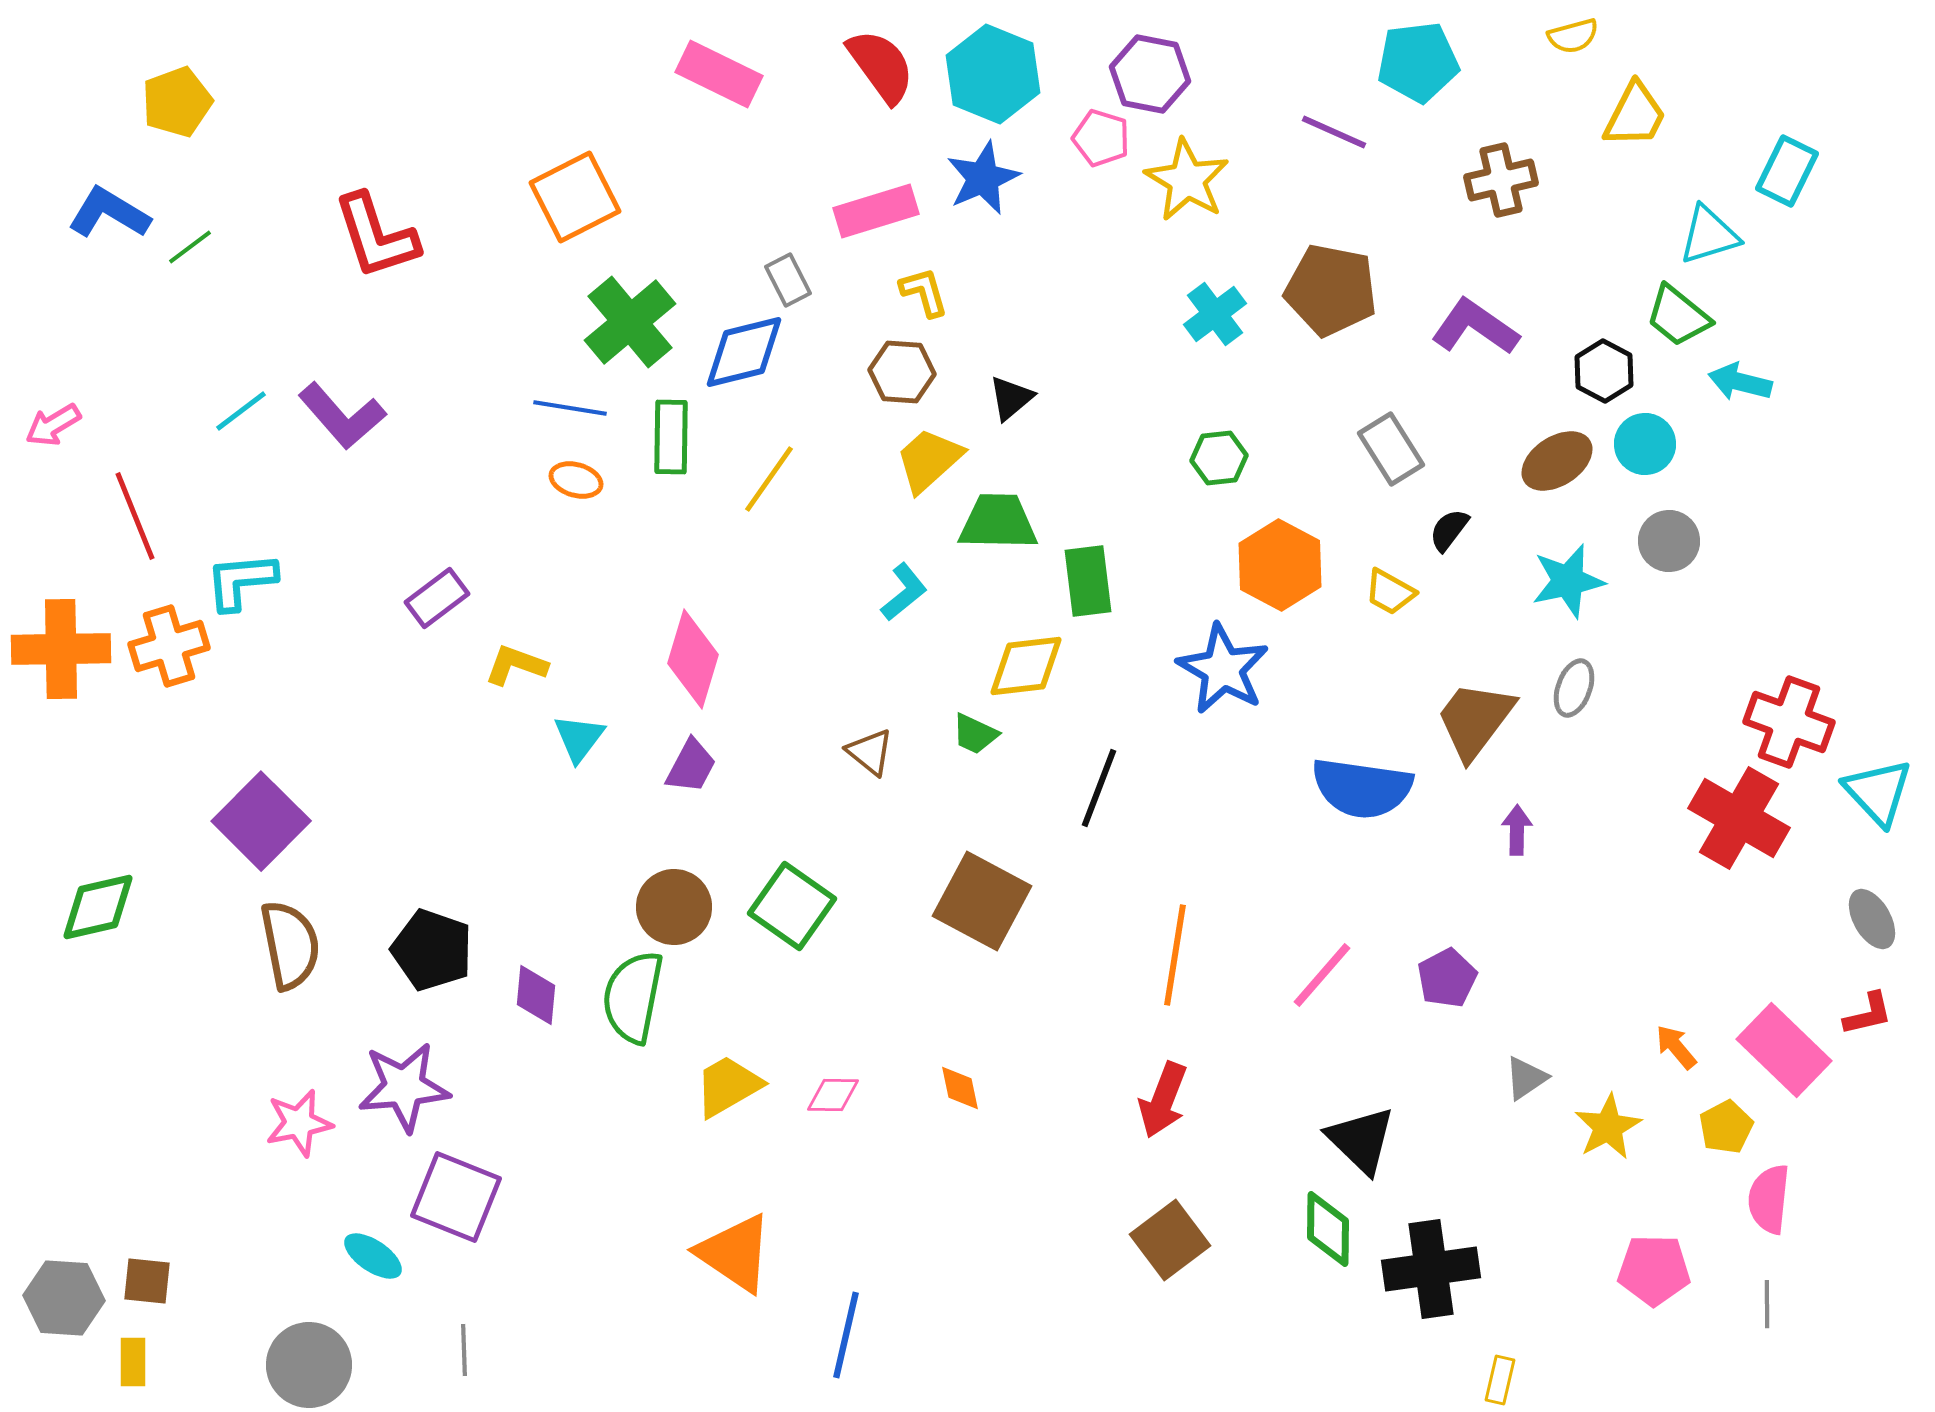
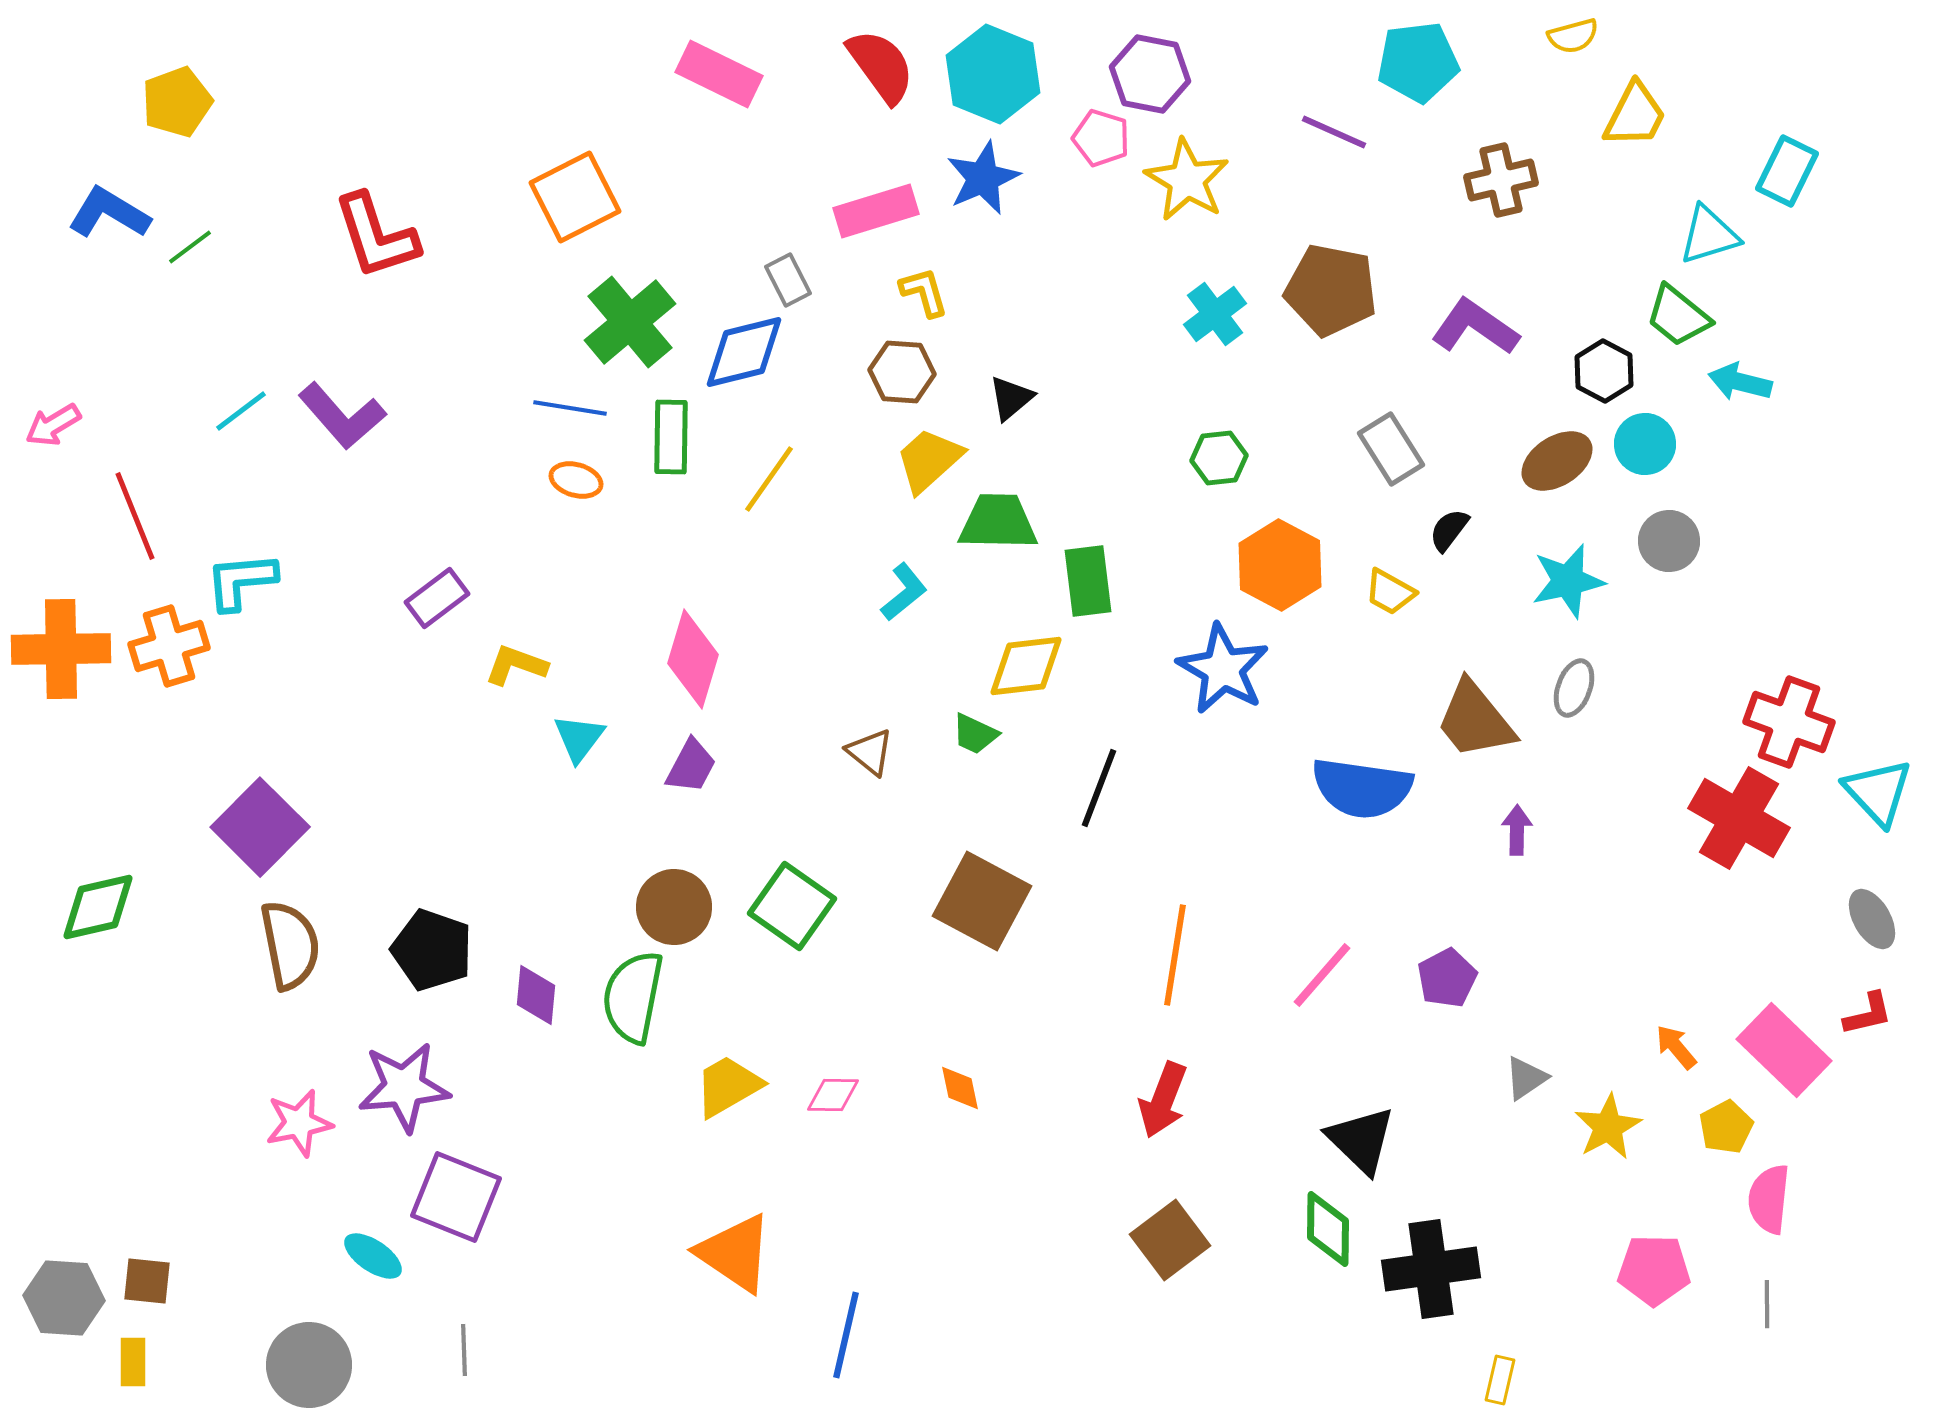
brown trapezoid at (1475, 720): rotated 76 degrees counterclockwise
purple square at (261, 821): moved 1 px left, 6 px down
